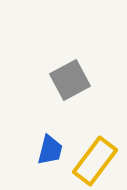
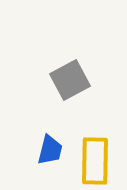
yellow rectangle: rotated 36 degrees counterclockwise
